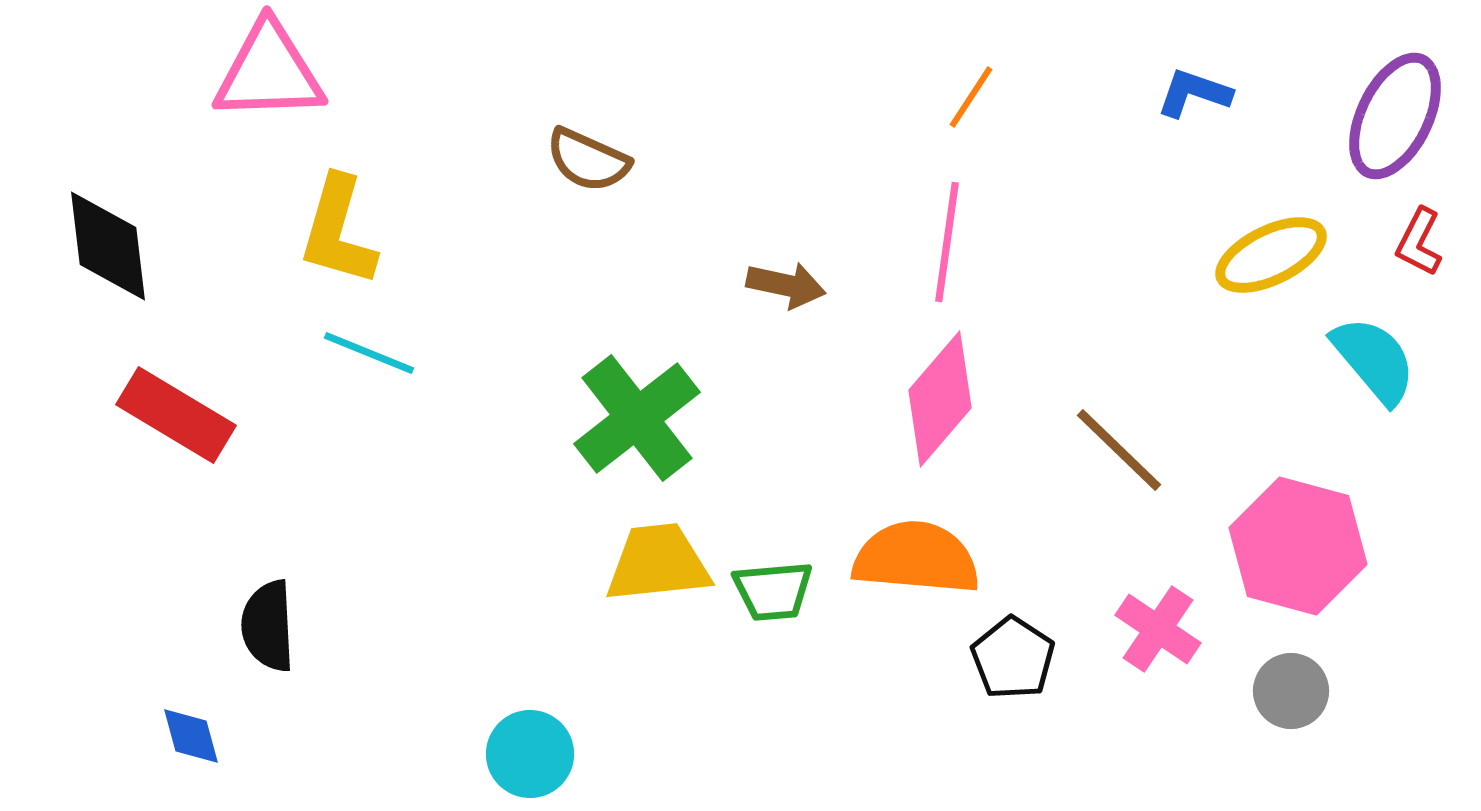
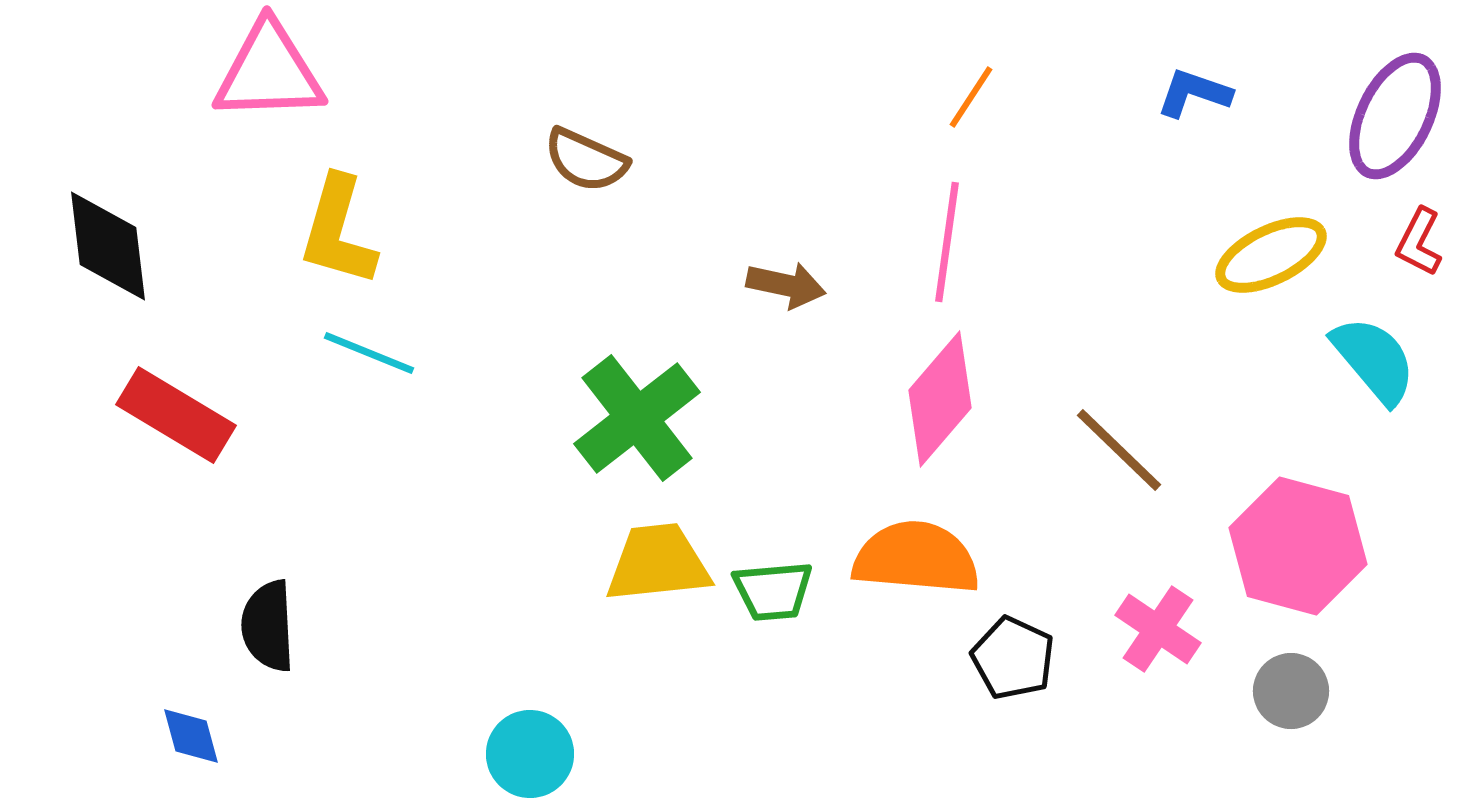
brown semicircle: moved 2 px left
black pentagon: rotated 8 degrees counterclockwise
